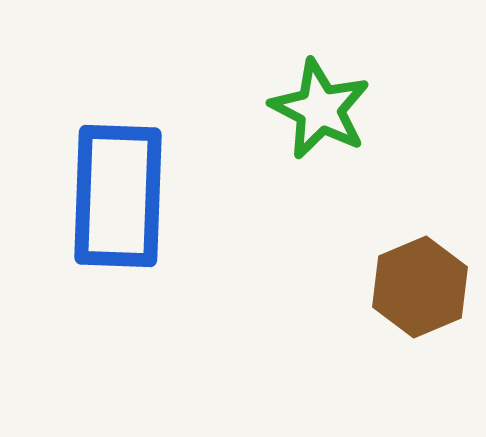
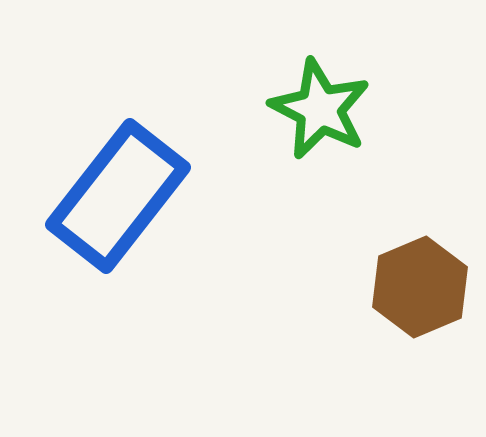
blue rectangle: rotated 36 degrees clockwise
